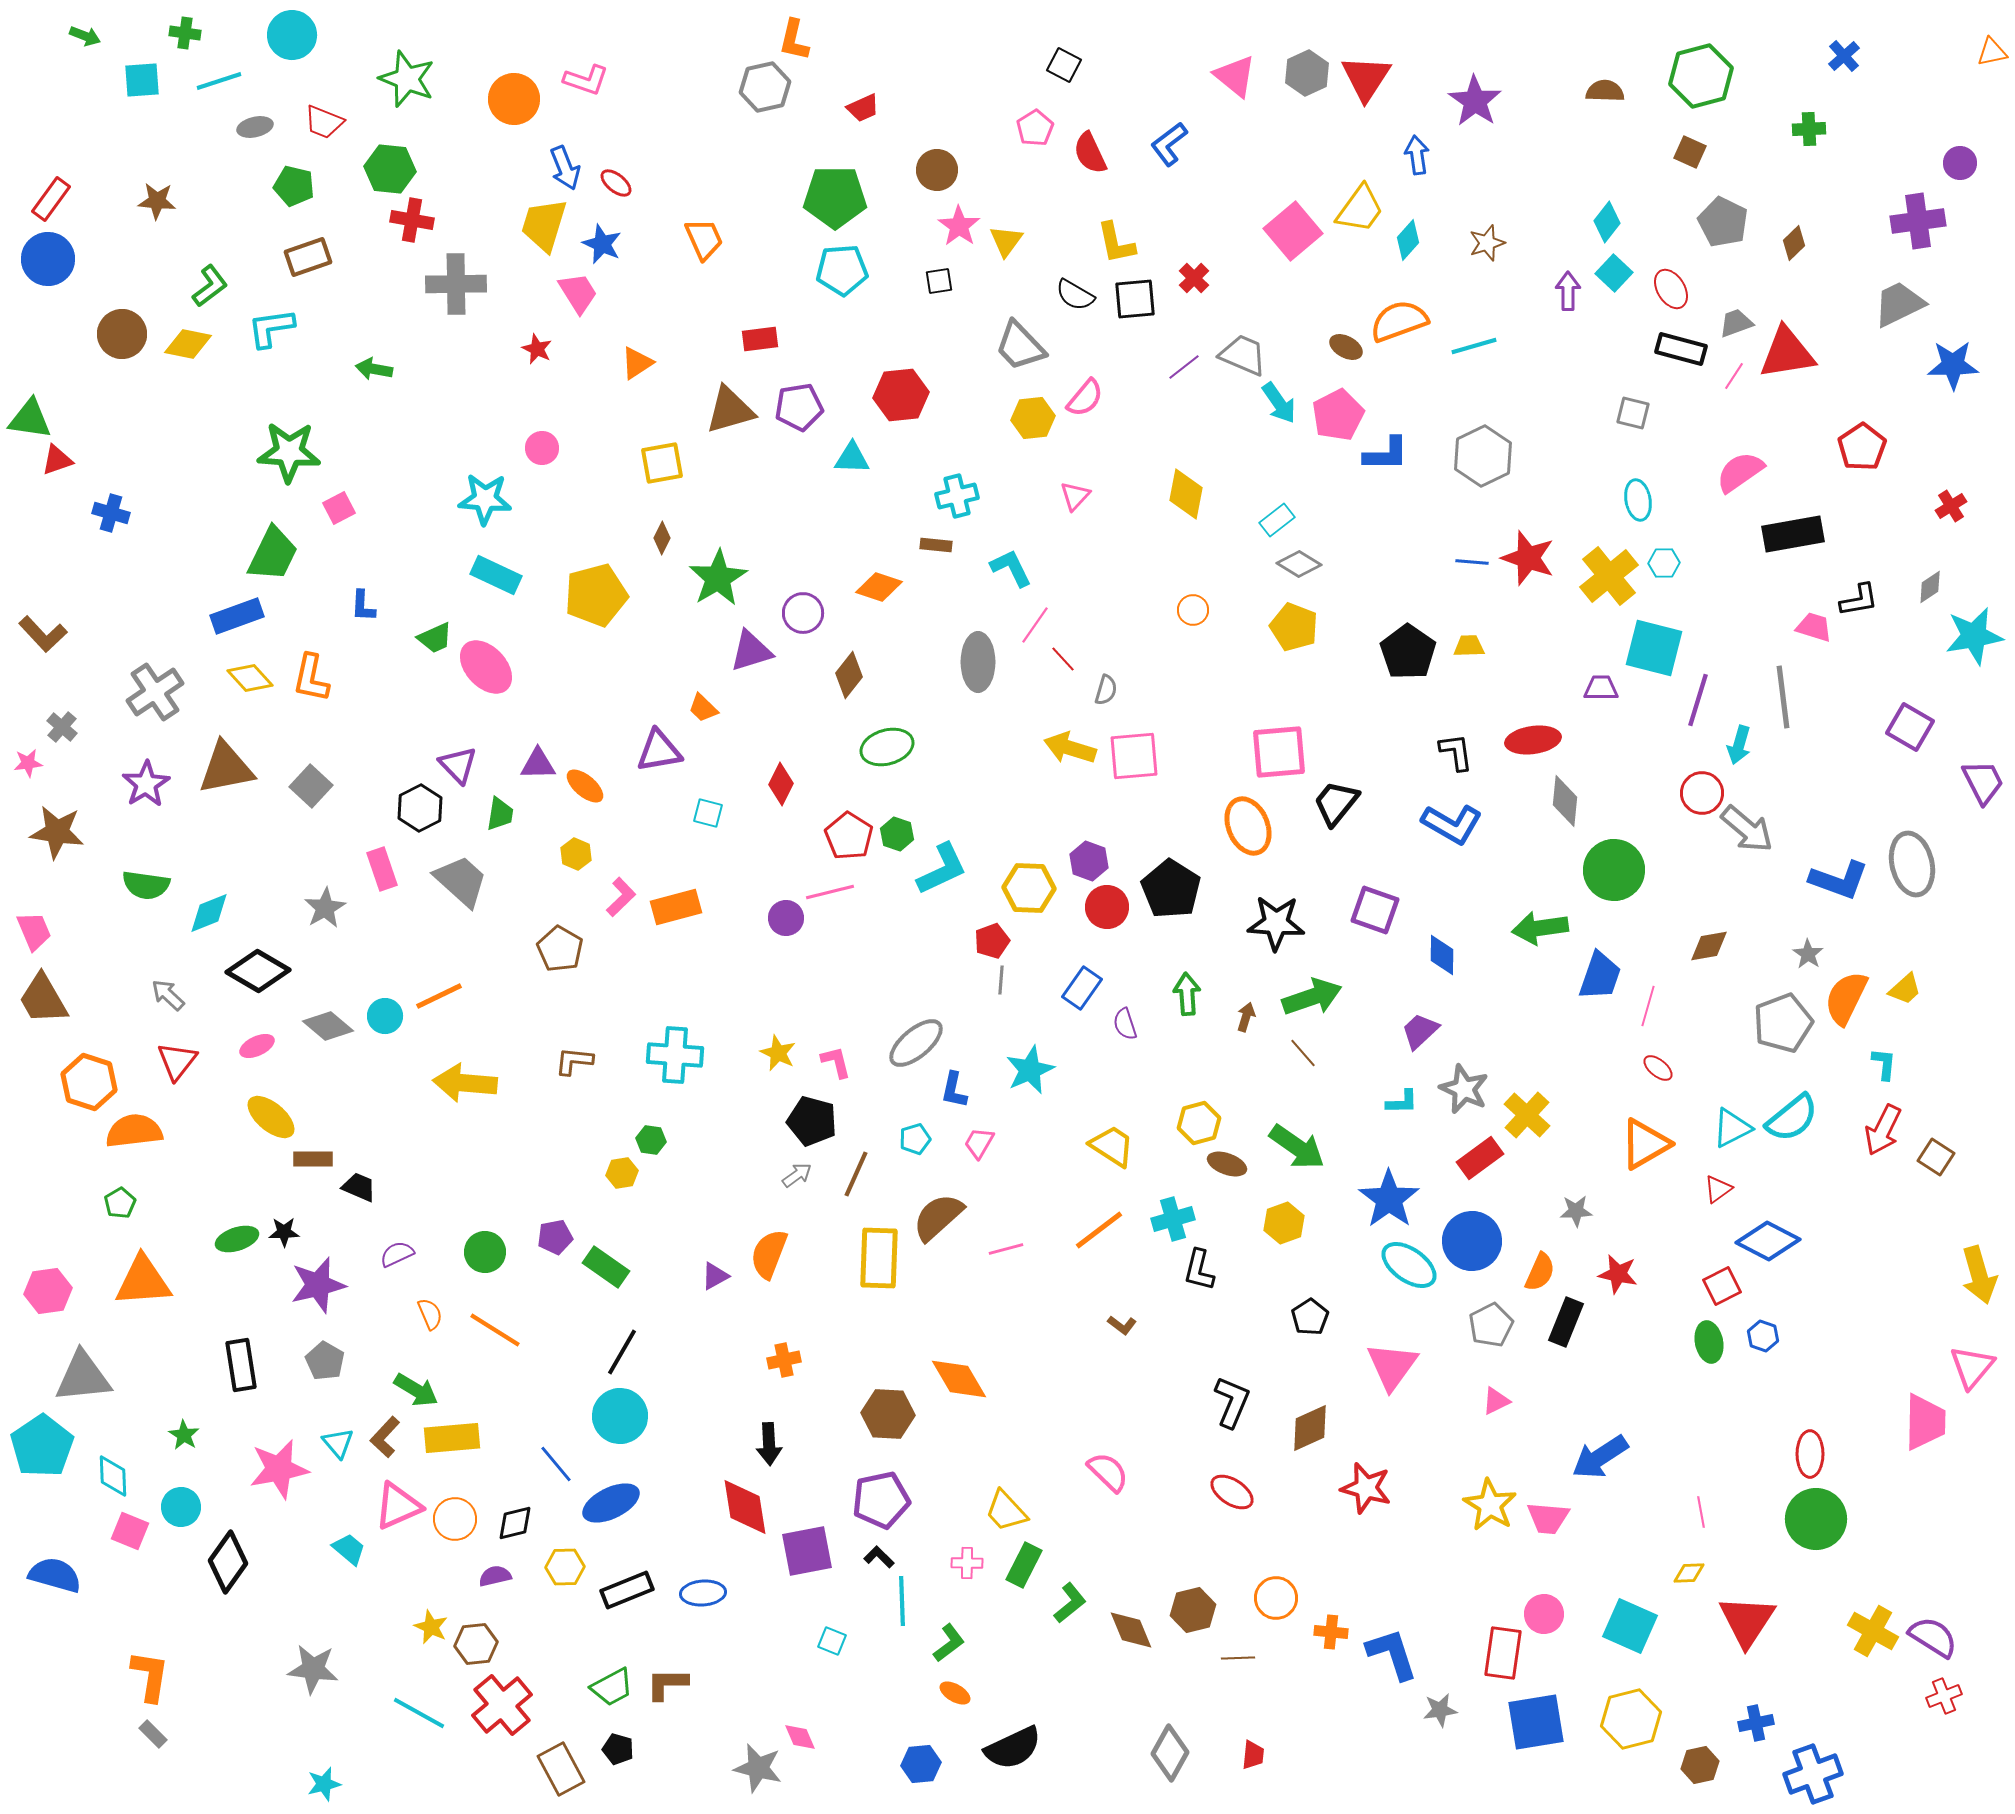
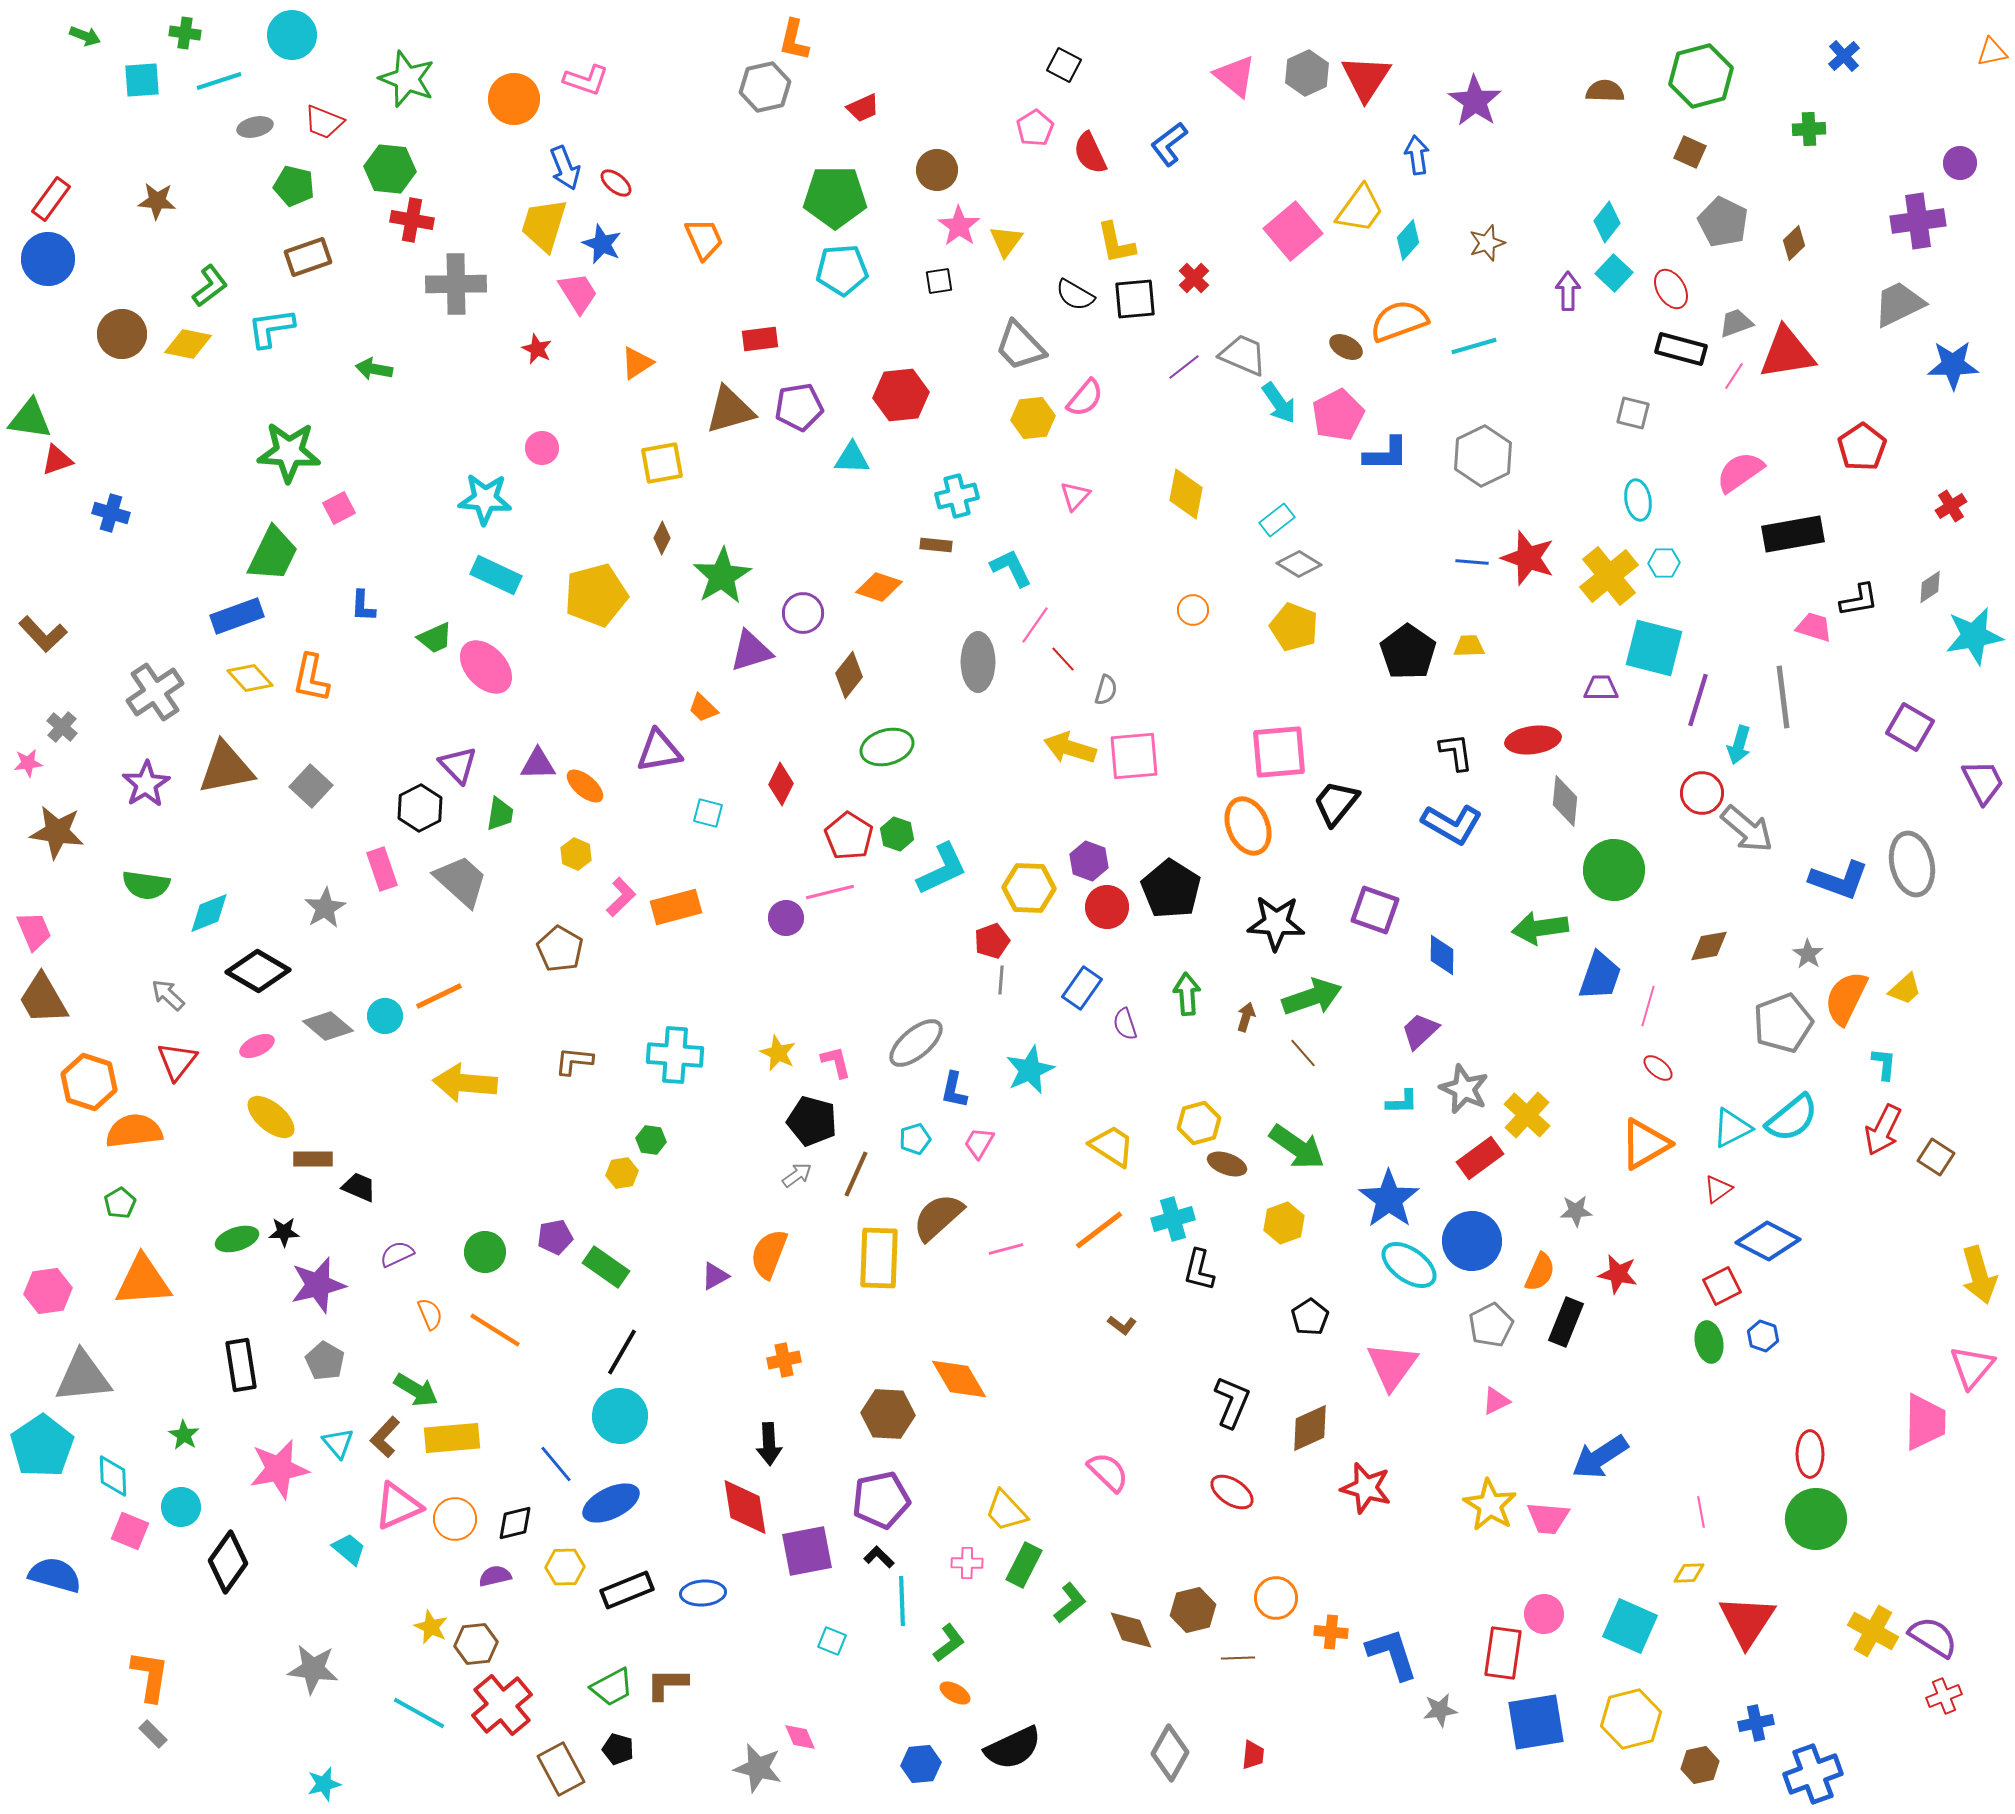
green star at (718, 578): moved 4 px right, 2 px up
